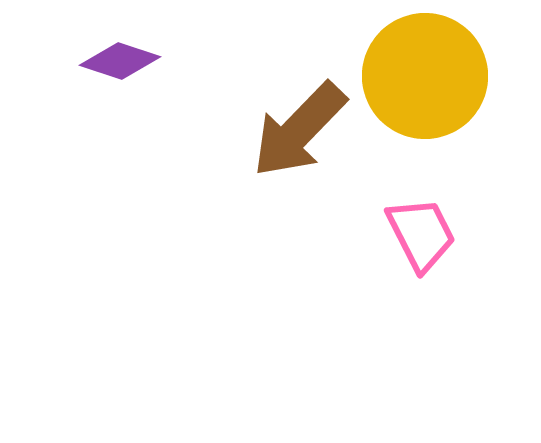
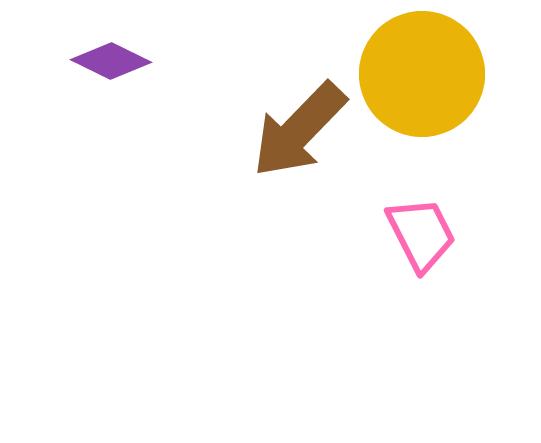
purple diamond: moved 9 px left; rotated 8 degrees clockwise
yellow circle: moved 3 px left, 2 px up
